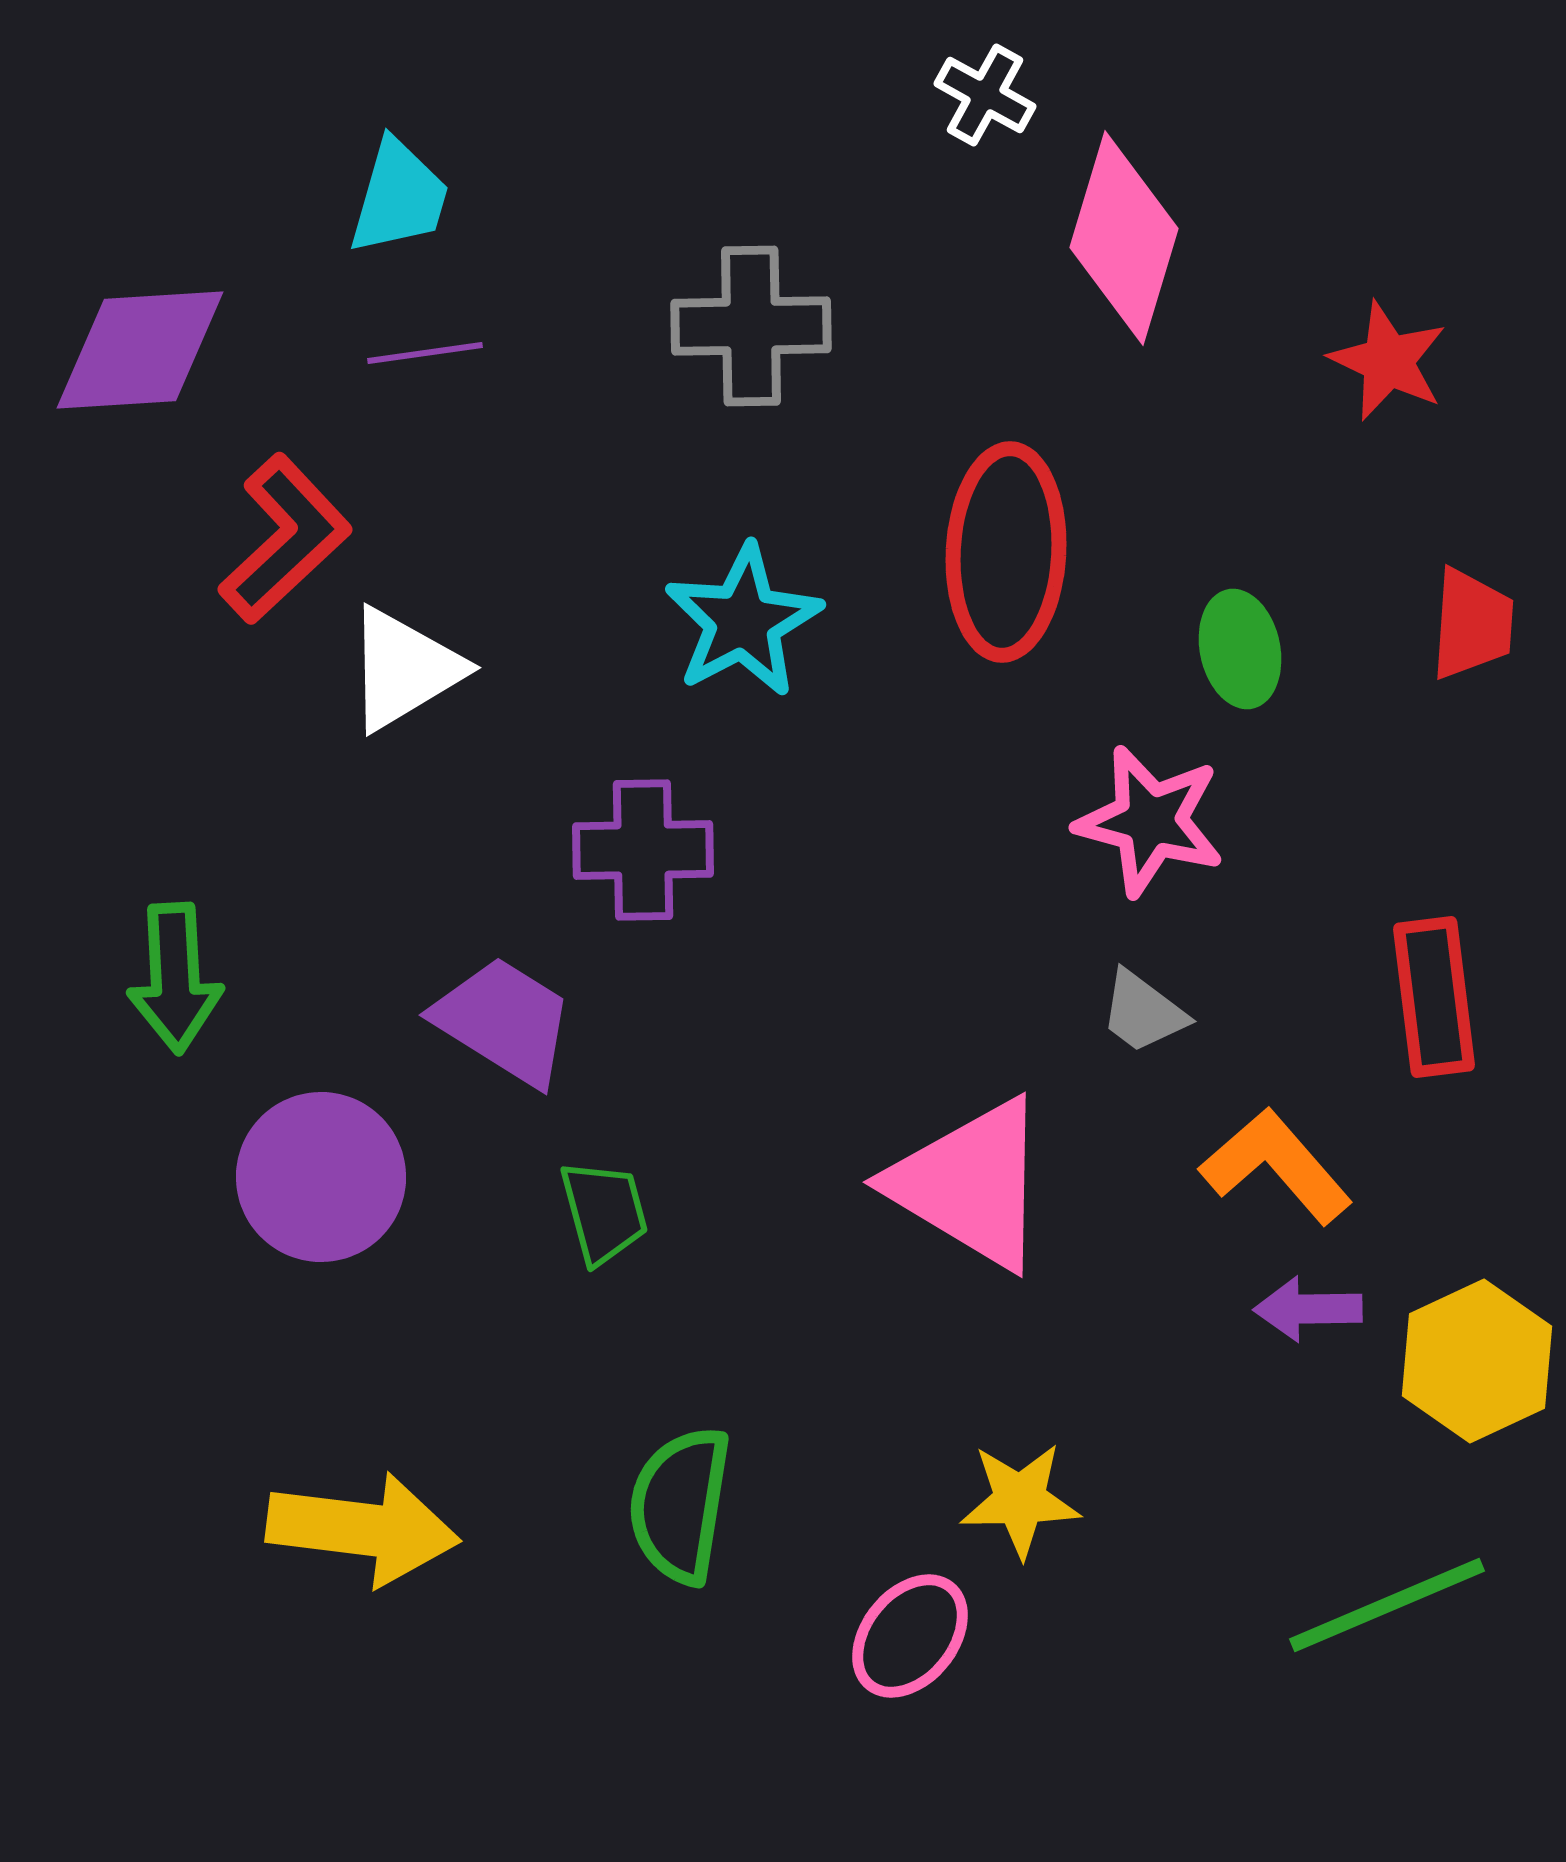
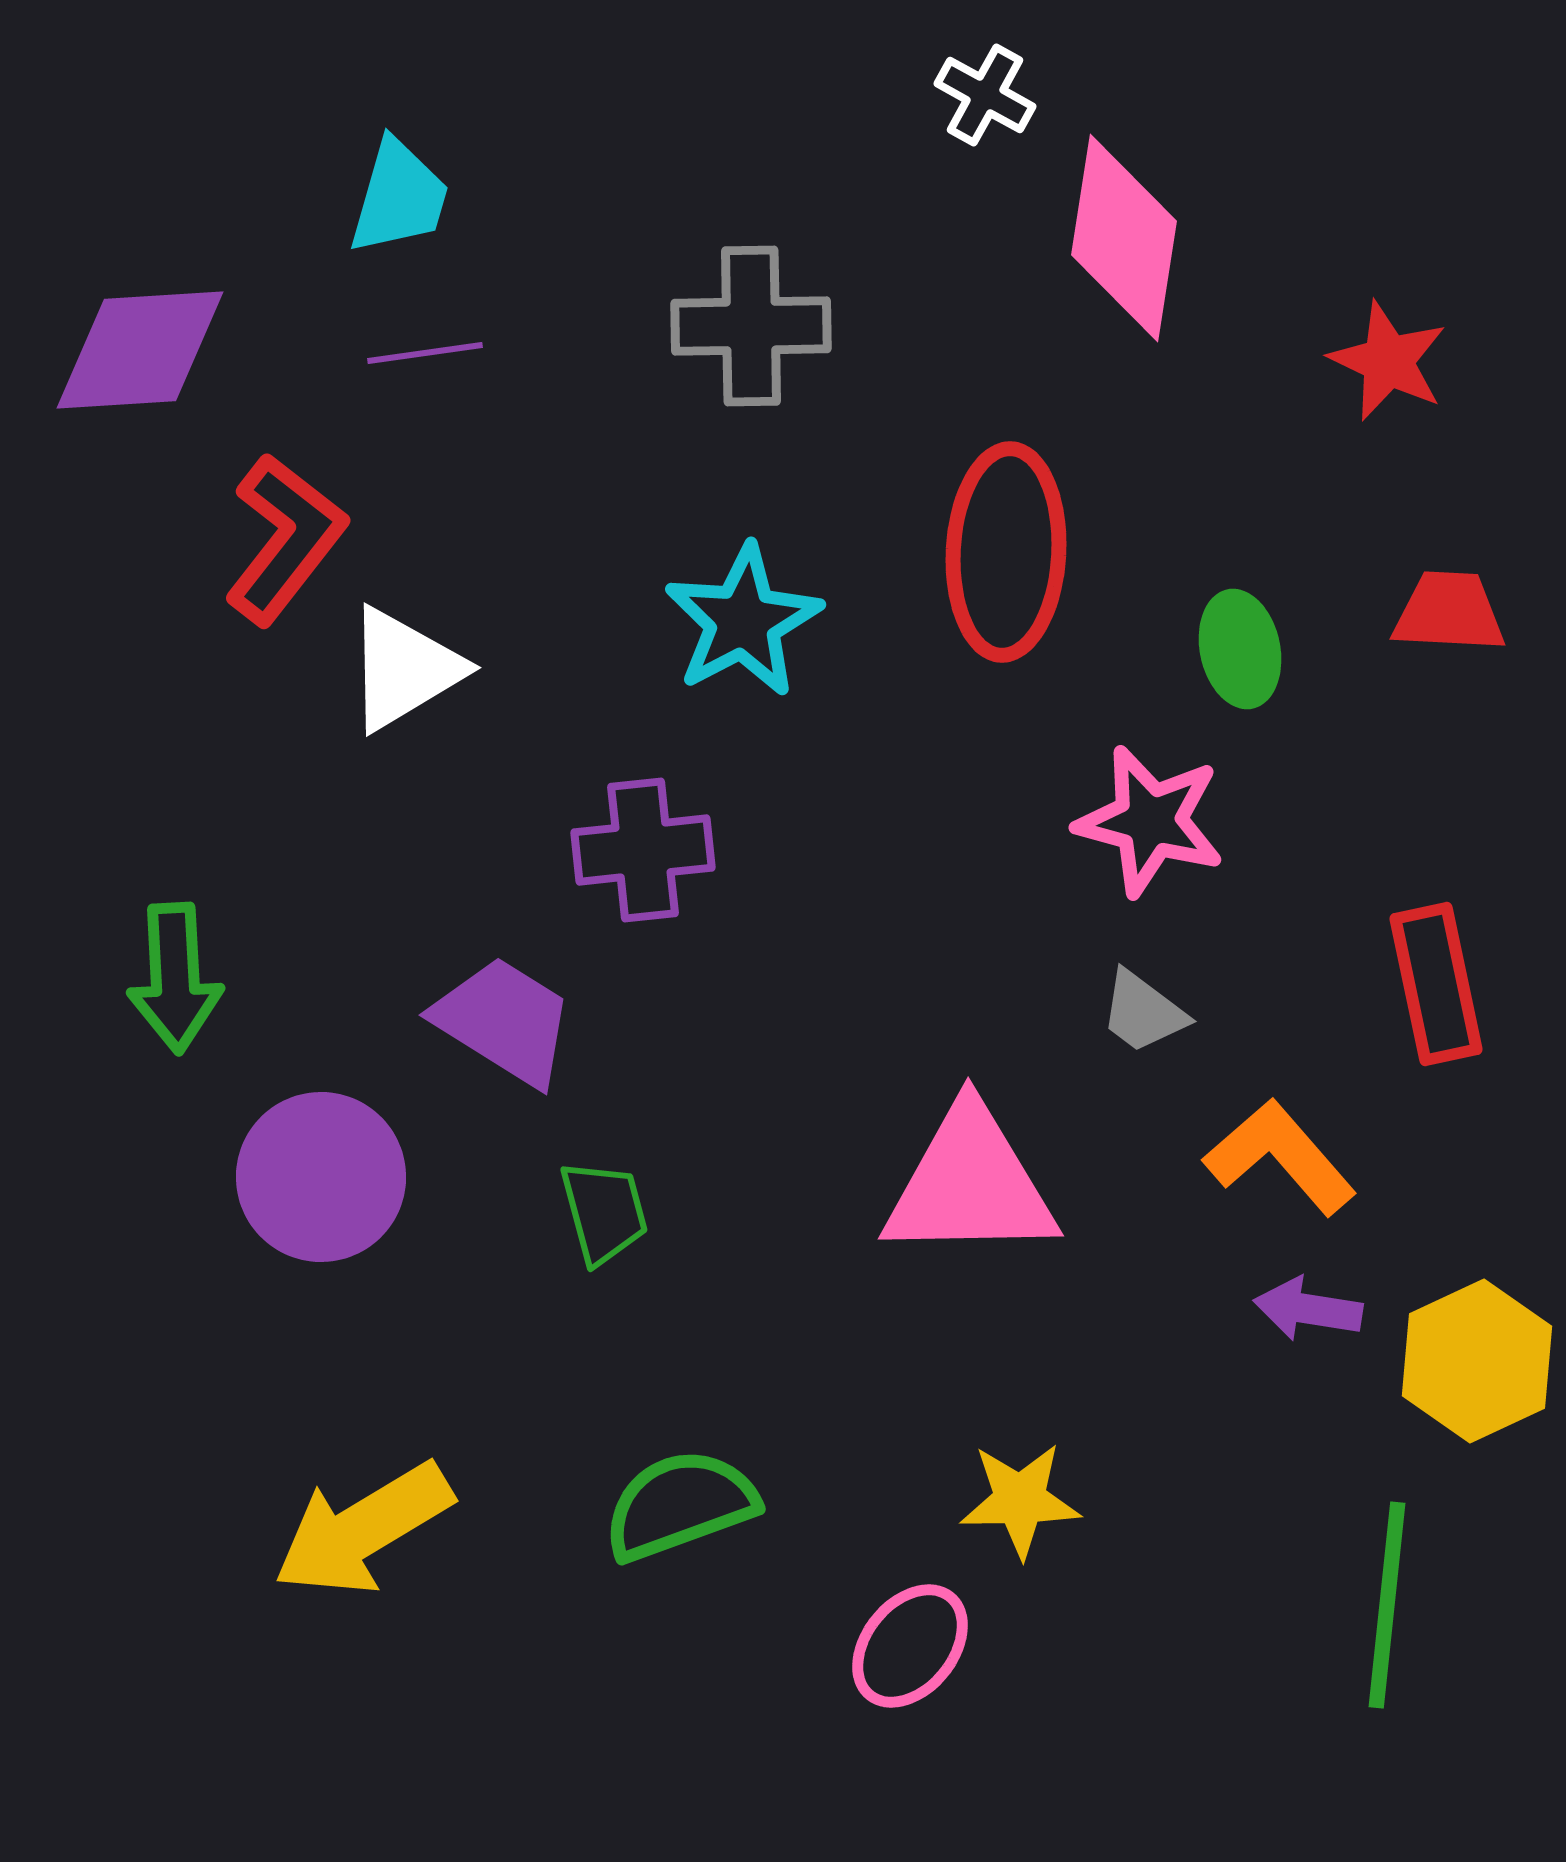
pink diamond: rotated 8 degrees counterclockwise
red L-shape: rotated 9 degrees counterclockwise
red trapezoid: moved 23 px left, 12 px up; rotated 91 degrees counterclockwise
purple cross: rotated 5 degrees counterclockwise
red rectangle: moved 2 px right, 13 px up; rotated 5 degrees counterclockwise
orange L-shape: moved 4 px right, 9 px up
pink triangle: rotated 32 degrees counterclockwise
purple arrow: rotated 10 degrees clockwise
green semicircle: rotated 61 degrees clockwise
yellow arrow: rotated 142 degrees clockwise
green line: rotated 61 degrees counterclockwise
pink ellipse: moved 10 px down
